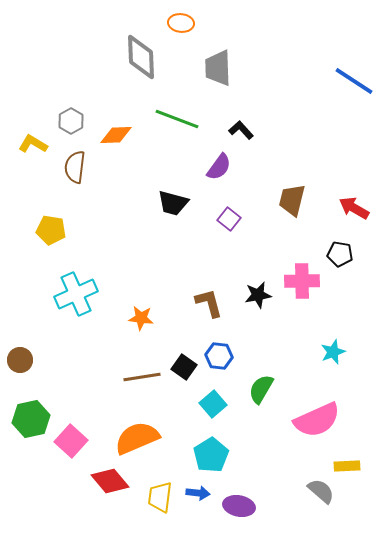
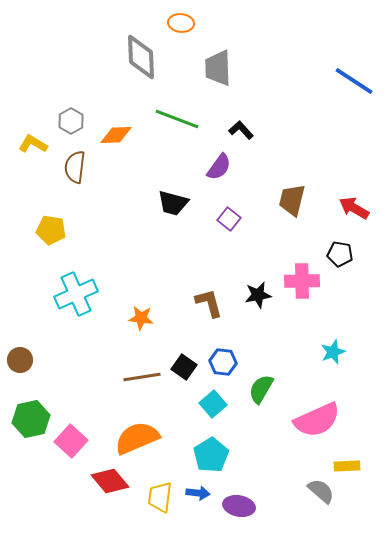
blue hexagon: moved 4 px right, 6 px down
